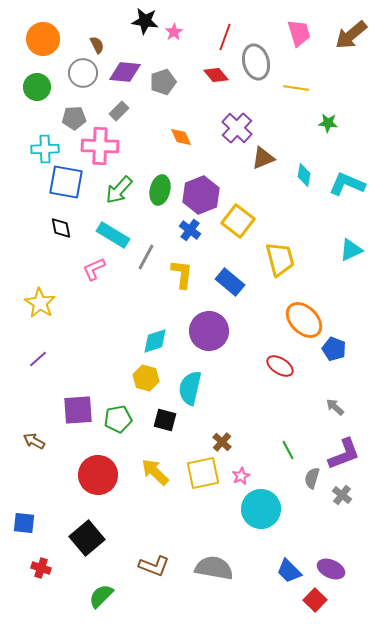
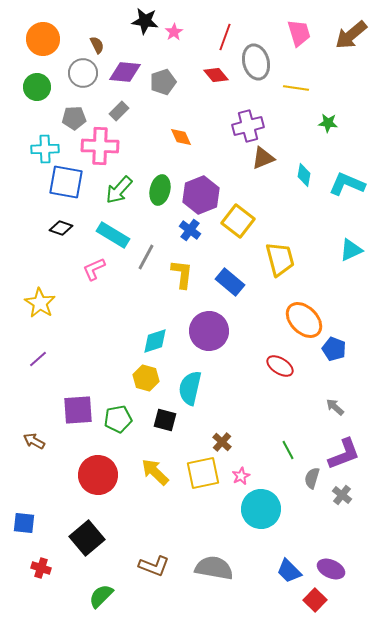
purple cross at (237, 128): moved 11 px right, 2 px up; rotated 32 degrees clockwise
black diamond at (61, 228): rotated 60 degrees counterclockwise
